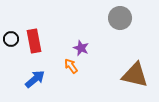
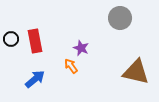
red rectangle: moved 1 px right
brown triangle: moved 1 px right, 3 px up
